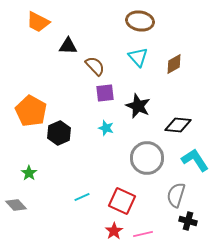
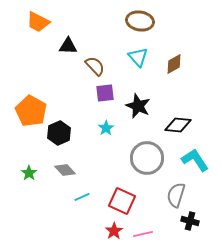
cyan star: rotated 21 degrees clockwise
gray diamond: moved 49 px right, 35 px up
black cross: moved 2 px right
